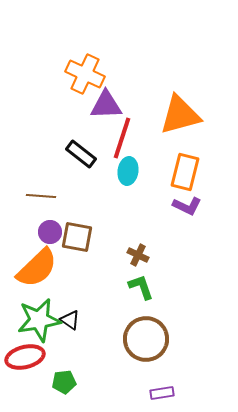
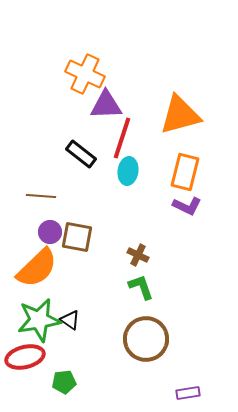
purple rectangle: moved 26 px right
